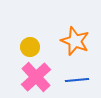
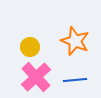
blue line: moved 2 px left
